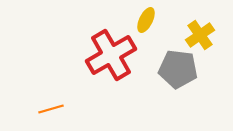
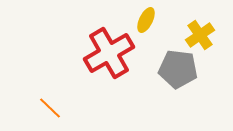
red cross: moved 2 px left, 2 px up
orange line: moved 1 px left, 1 px up; rotated 60 degrees clockwise
